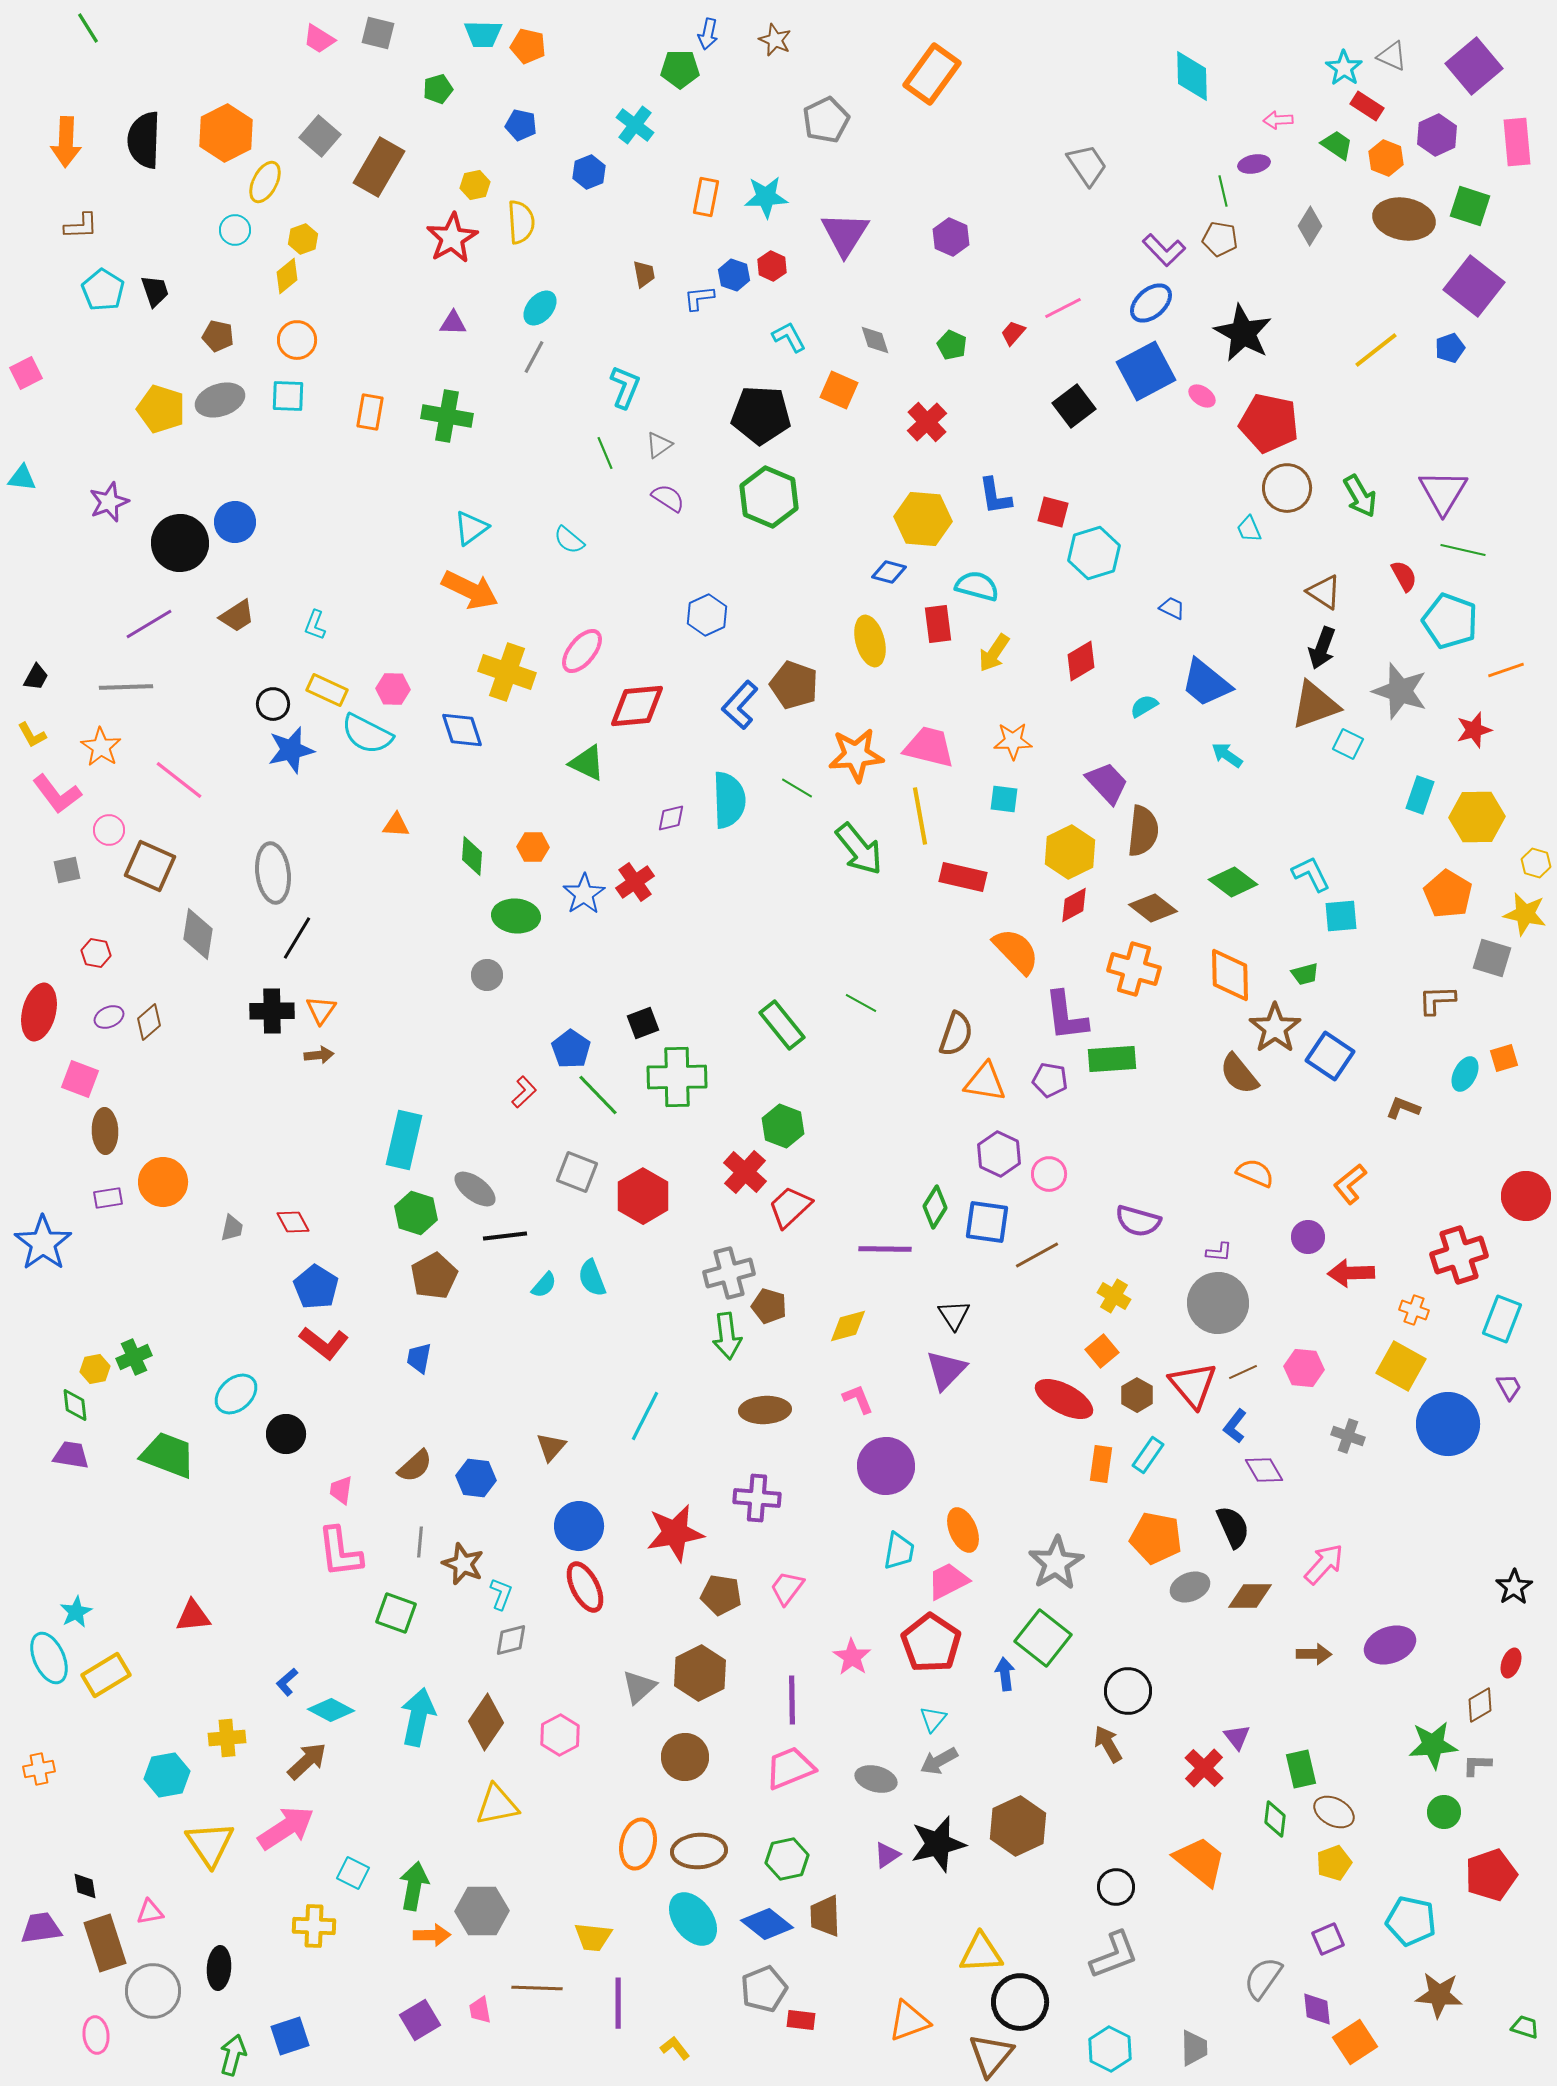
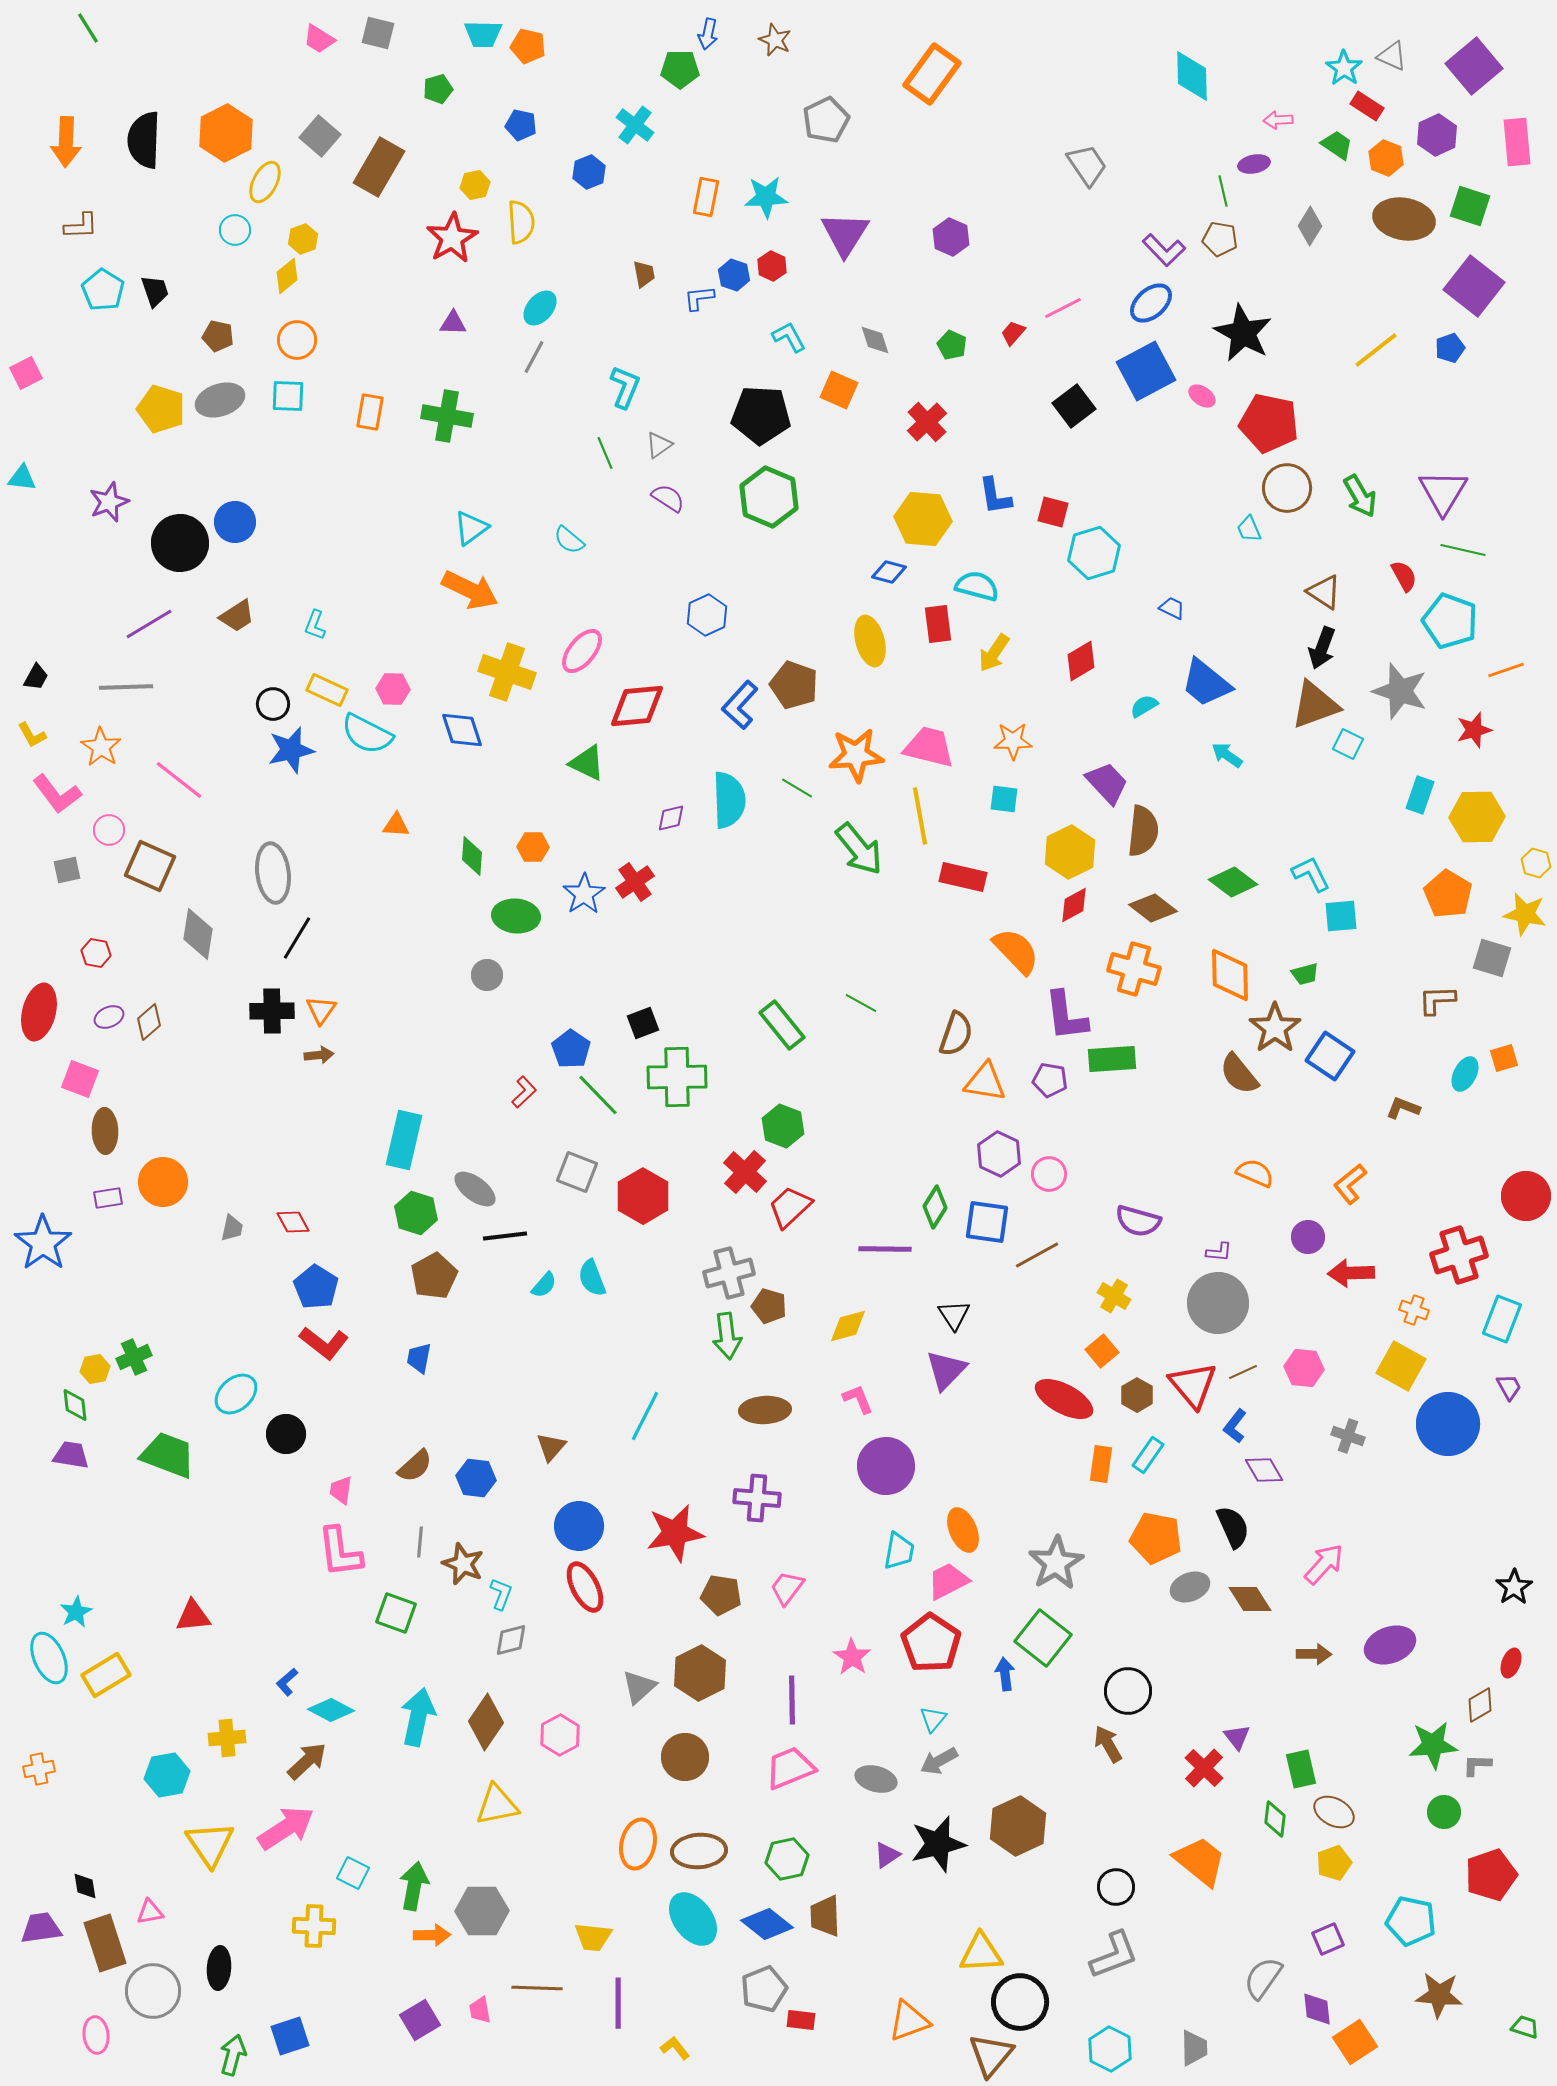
brown diamond at (1250, 1596): moved 3 px down; rotated 57 degrees clockwise
